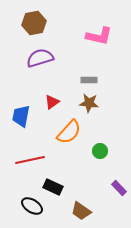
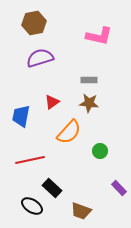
black rectangle: moved 1 px left, 1 px down; rotated 18 degrees clockwise
brown trapezoid: rotated 15 degrees counterclockwise
